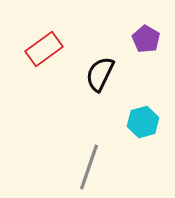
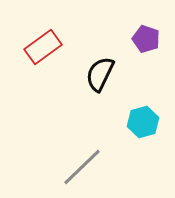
purple pentagon: rotated 12 degrees counterclockwise
red rectangle: moved 1 px left, 2 px up
gray line: moved 7 px left; rotated 27 degrees clockwise
